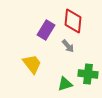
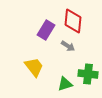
gray arrow: rotated 16 degrees counterclockwise
yellow trapezoid: moved 2 px right, 3 px down
